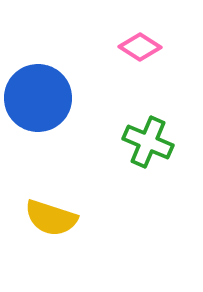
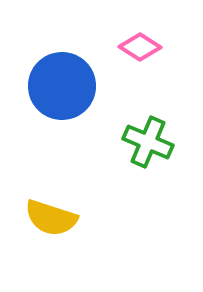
blue circle: moved 24 px right, 12 px up
